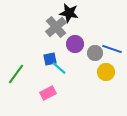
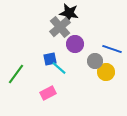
gray cross: moved 4 px right
gray circle: moved 8 px down
